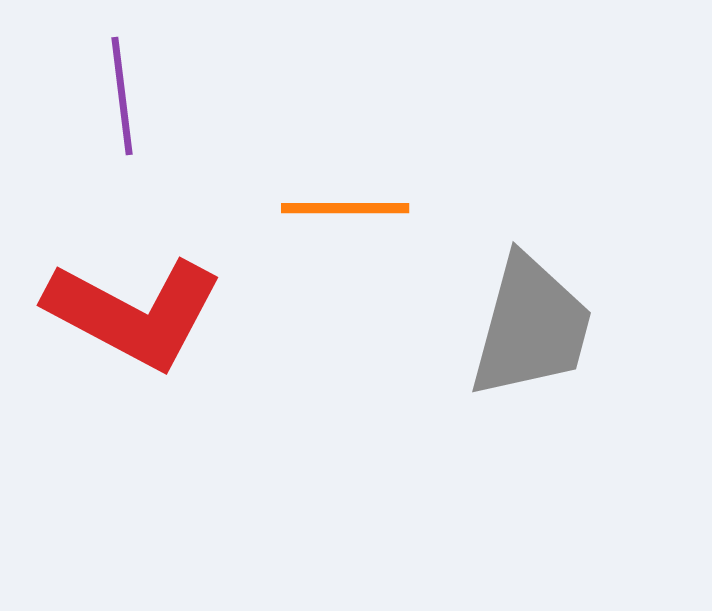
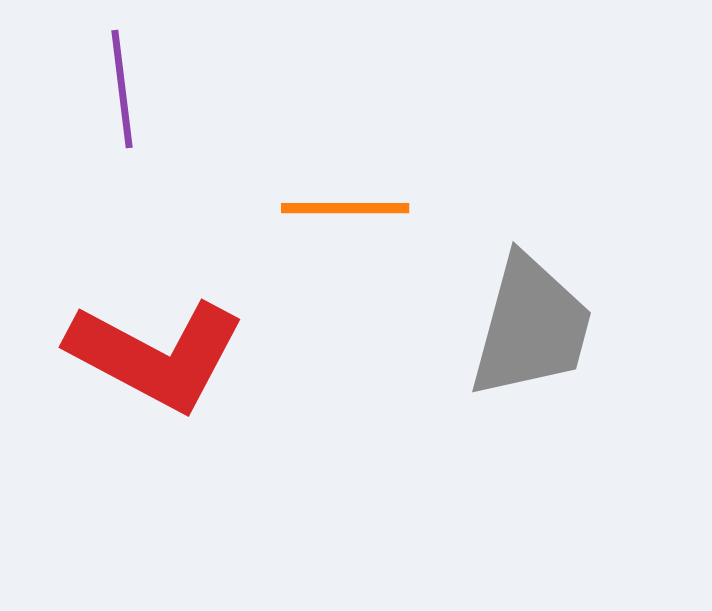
purple line: moved 7 px up
red L-shape: moved 22 px right, 42 px down
